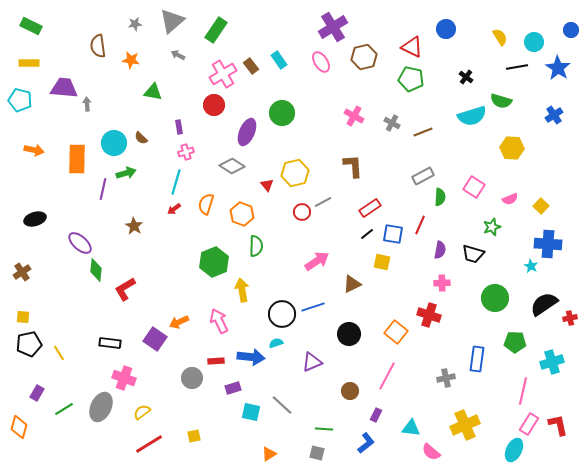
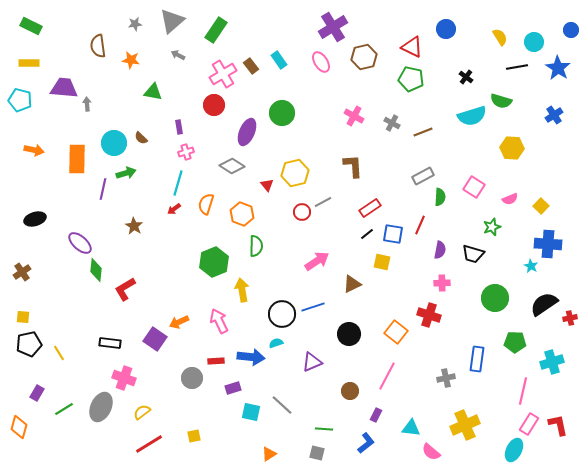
cyan line at (176, 182): moved 2 px right, 1 px down
